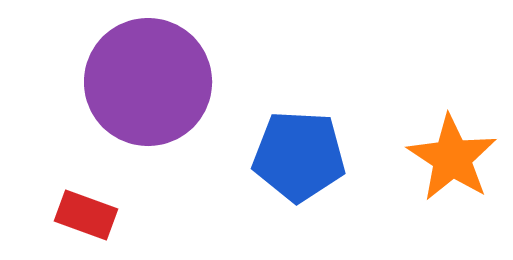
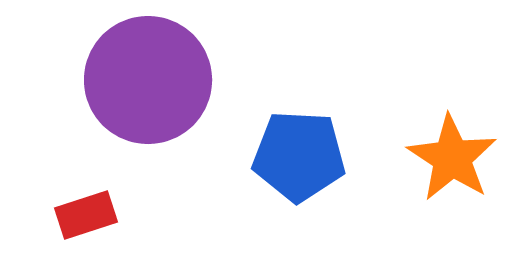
purple circle: moved 2 px up
red rectangle: rotated 38 degrees counterclockwise
